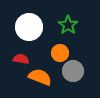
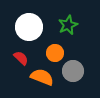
green star: rotated 12 degrees clockwise
orange circle: moved 5 px left
red semicircle: moved 1 px up; rotated 35 degrees clockwise
orange semicircle: moved 2 px right
